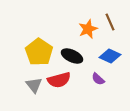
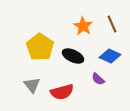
brown line: moved 2 px right, 2 px down
orange star: moved 5 px left, 3 px up; rotated 18 degrees counterclockwise
yellow pentagon: moved 1 px right, 5 px up
black ellipse: moved 1 px right
red semicircle: moved 3 px right, 12 px down
gray triangle: moved 2 px left
